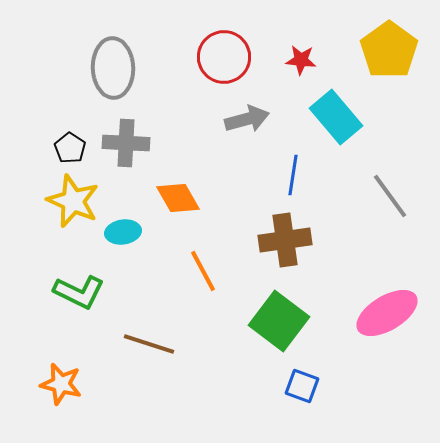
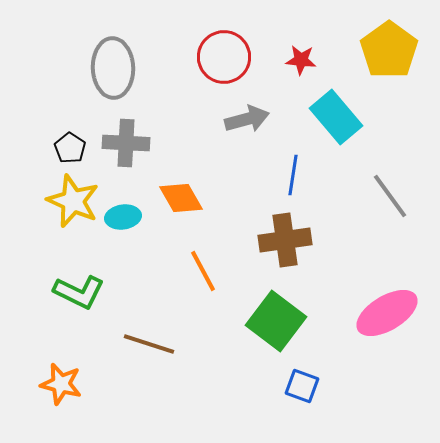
orange diamond: moved 3 px right
cyan ellipse: moved 15 px up
green square: moved 3 px left
